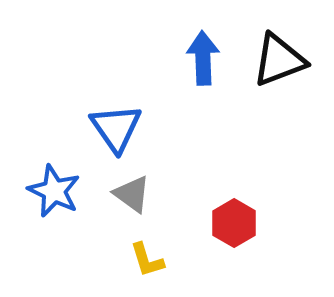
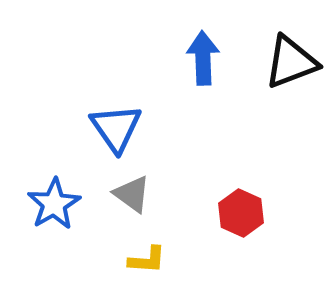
black triangle: moved 12 px right, 2 px down
blue star: moved 13 px down; rotated 16 degrees clockwise
red hexagon: moved 7 px right, 10 px up; rotated 6 degrees counterclockwise
yellow L-shape: rotated 69 degrees counterclockwise
